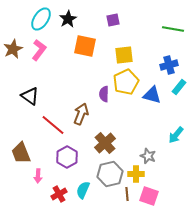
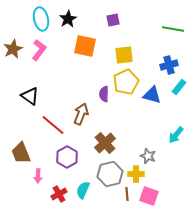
cyan ellipse: rotated 45 degrees counterclockwise
